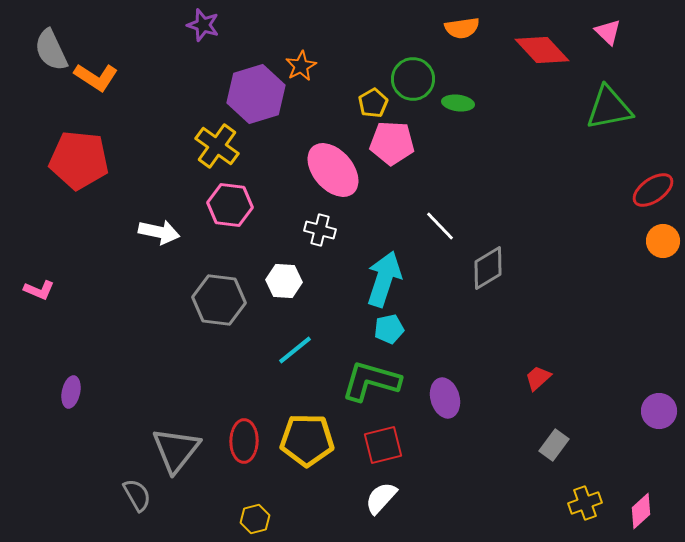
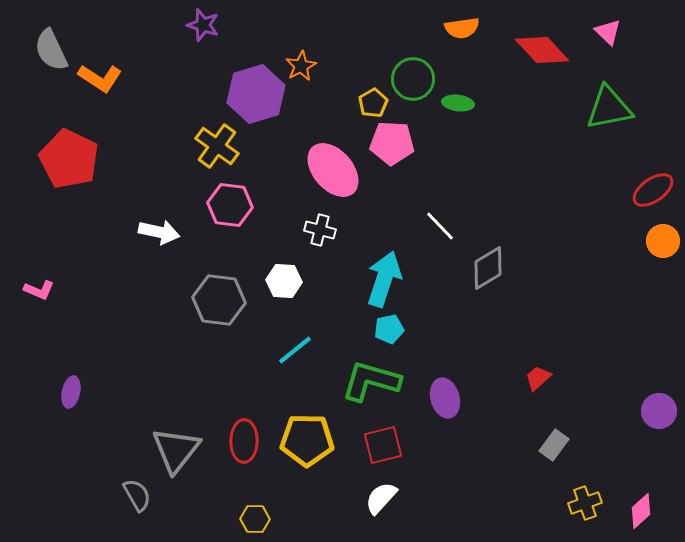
orange L-shape at (96, 77): moved 4 px right, 1 px down
red pentagon at (79, 160): moved 10 px left, 1 px up; rotated 20 degrees clockwise
yellow hexagon at (255, 519): rotated 16 degrees clockwise
